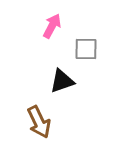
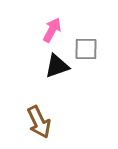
pink arrow: moved 4 px down
black triangle: moved 5 px left, 15 px up
